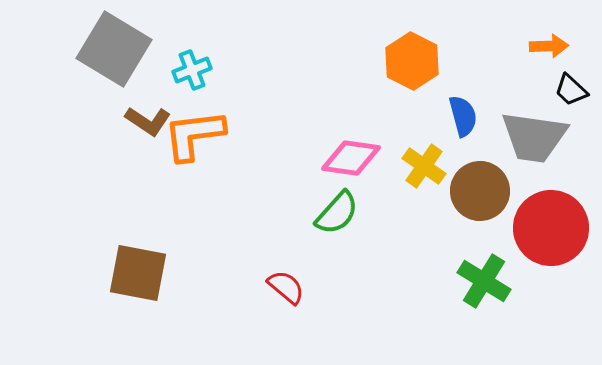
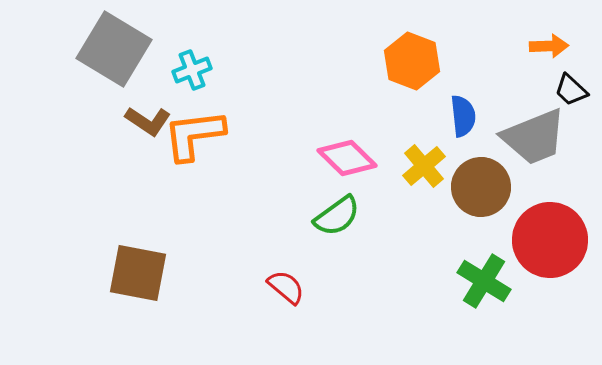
orange hexagon: rotated 6 degrees counterclockwise
blue semicircle: rotated 9 degrees clockwise
gray trapezoid: rotated 30 degrees counterclockwise
pink diamond: moved 4 px left; rotated 36 degrees clockwise
yellow cross: rotated 15 degrees clockwise
brown circle: moved 1 px right, 4 px up
green semicircle: moved 3 px down; rotated 12 degrees clockwise
red circle: moved 1 px left, 12 px down
